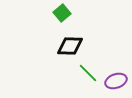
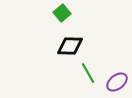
green line: rotated 15 degrees clockwise
purple ellipse: moved 1 px right, 1 px down; rotated 20 degrees counterclockwise
